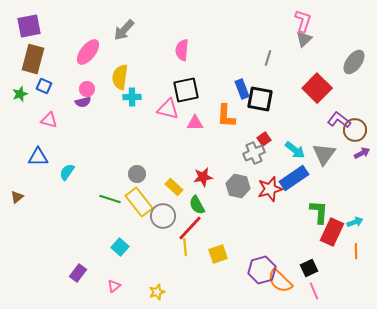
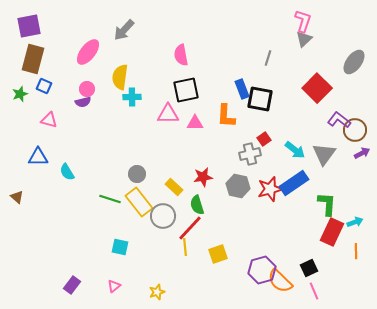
pink semicircle at (182, 50): moved 1 px left, 5 px down; rotated 15 degrees counterclockwise
pink triangle at (168, 109): moved 5 px down; rotated 15 degrees counterclockwise
gray cross at (254, 153): moved 4 px left, 1 px down; rotated 10 degrees clockwise
cyan semicircle at (67, 172): rotated 66 degrees counterclockwise
blue rectangle at (294, 178): moved 5 px down
brown triangle at (17, 197): rotated 40 degrees counterclockwise
green semicircle at (197, 205): rotated 12 degrees clockwise
green L-shape at (319, 212): moved 8 px right, 8 px up
cyan square at (120, 247): rotated 30 degrees counterclockwise
purple rectangle at (78, 273): moved 6 px left, 12 px down
